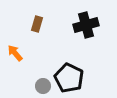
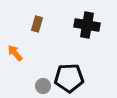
black cross: moved 1 px right; rotated 25 degrees clockwise
black pentagon: rotated 28 degrees counterclockwise
